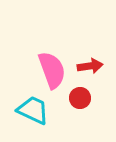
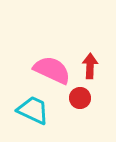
red arrow: rotated 80 degrees counterclockwise
pink semicircle: rotated 45 degrees counterclockwise
